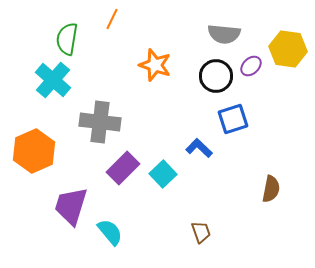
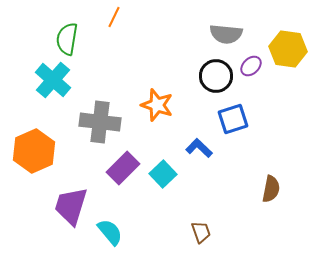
orange line: moved 2 px right, 2 px up
gray semicircle: moved 2 px right
orange star: moved 2 px right, 40 px down
